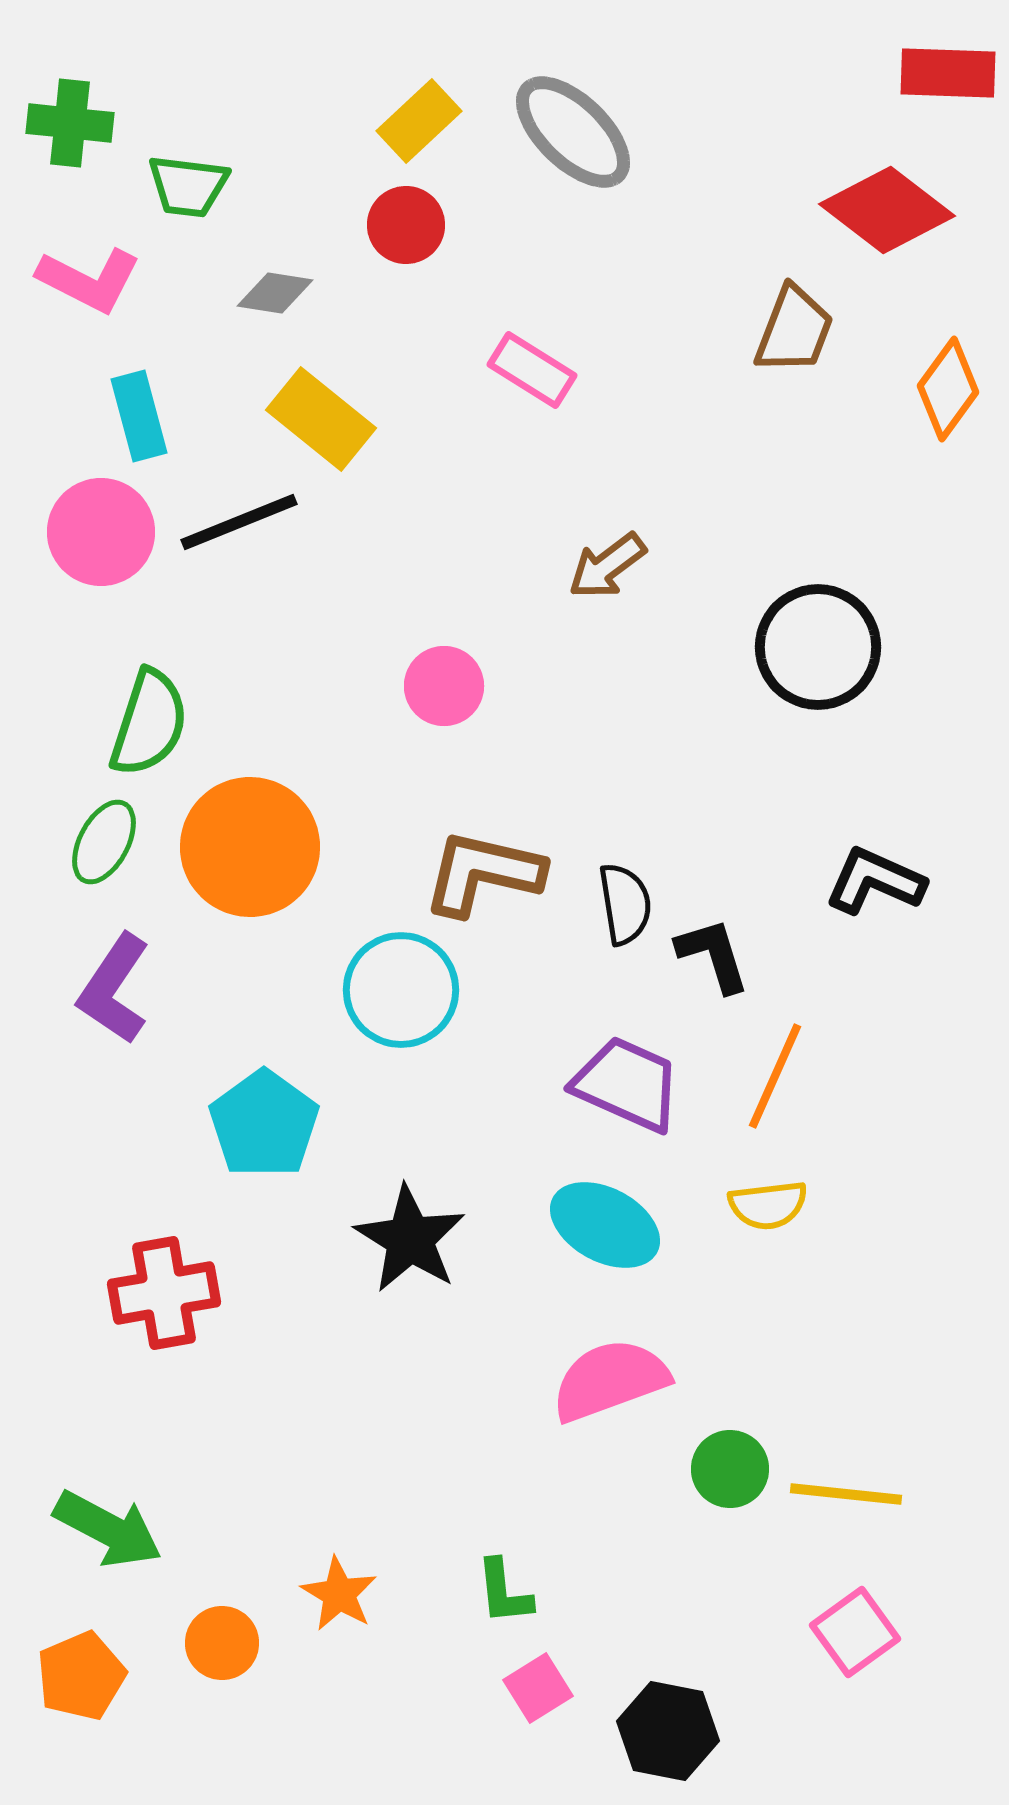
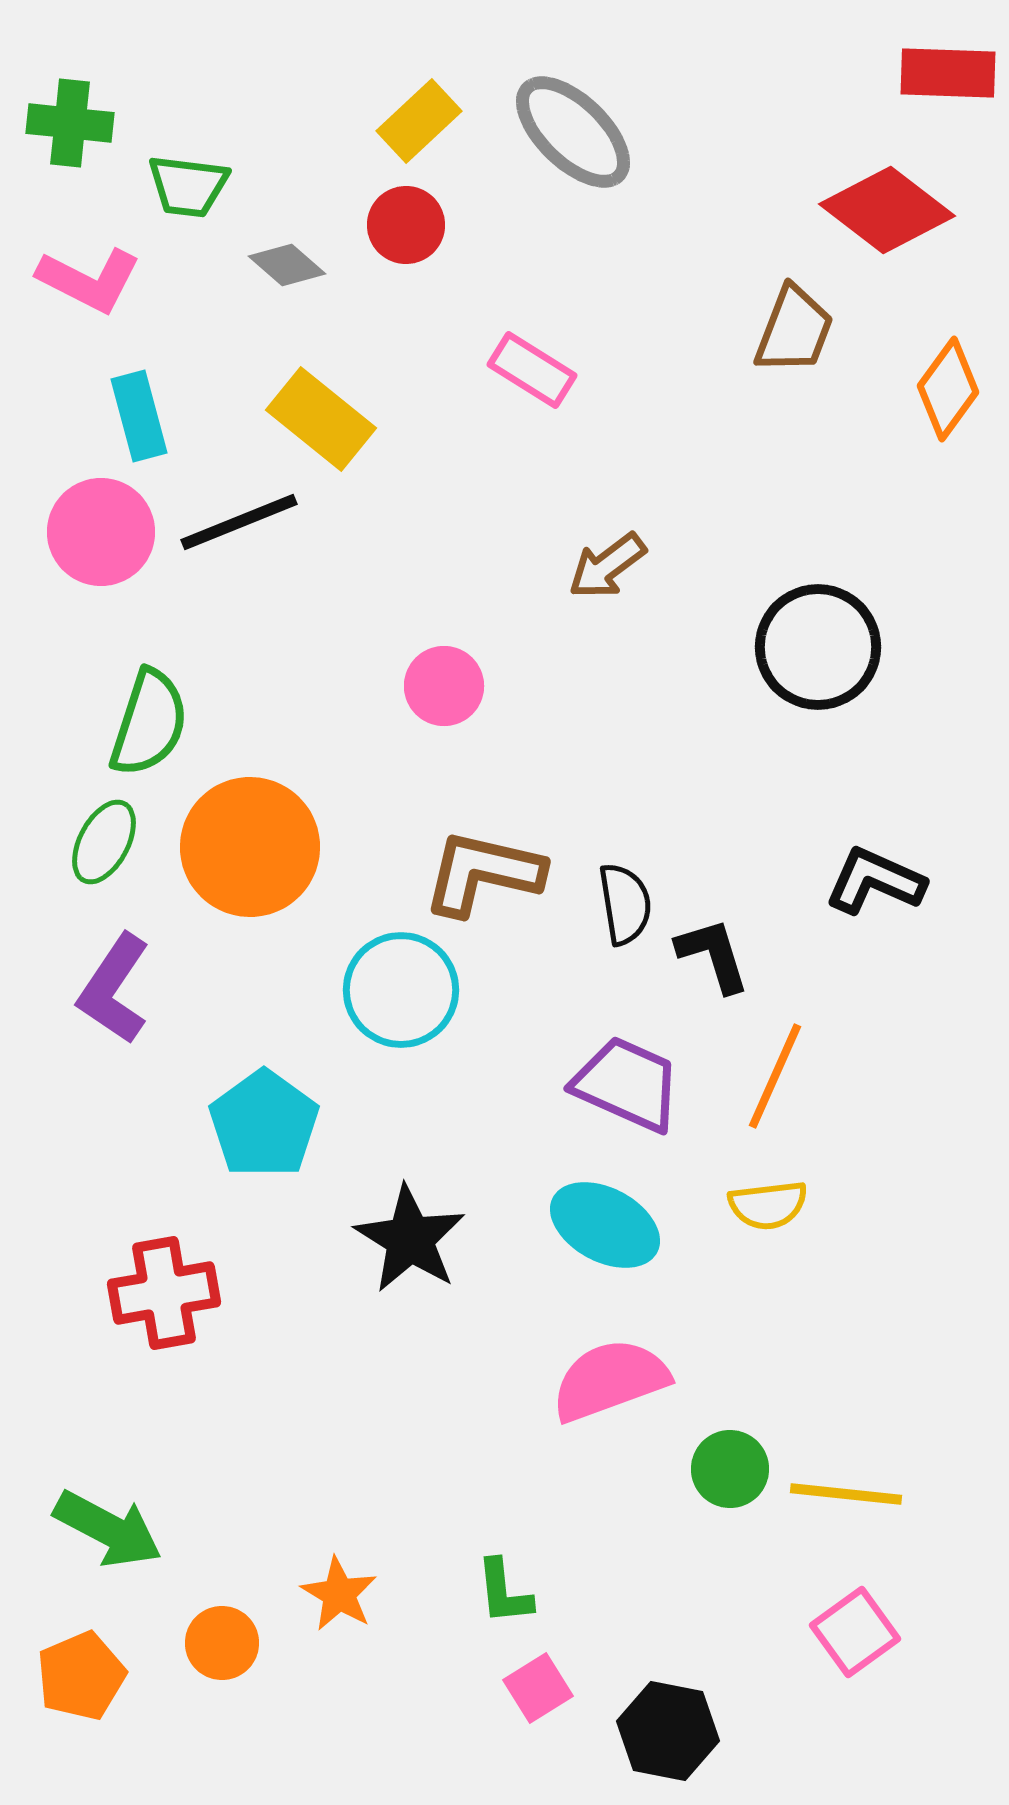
gray diamond at (275, 293): moved 12 px right, 28 px up; rotated 32 degrees clockwise
